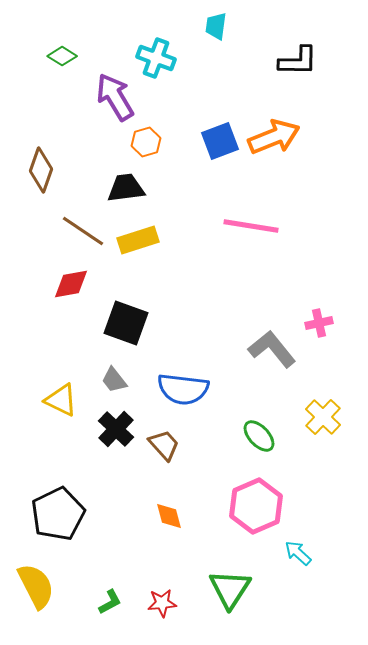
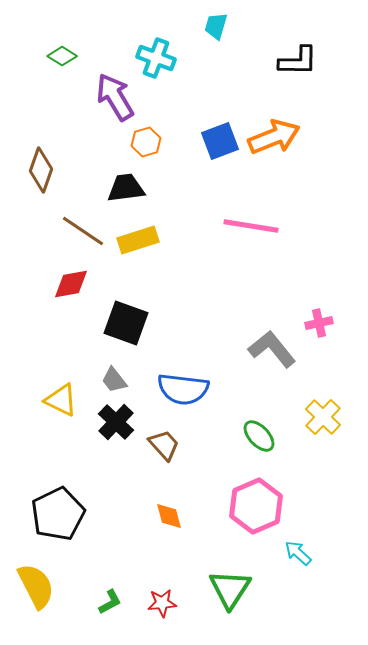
cyan trapezoid: rotated 8 degrees clockwise
black cross: moved 7 px up
